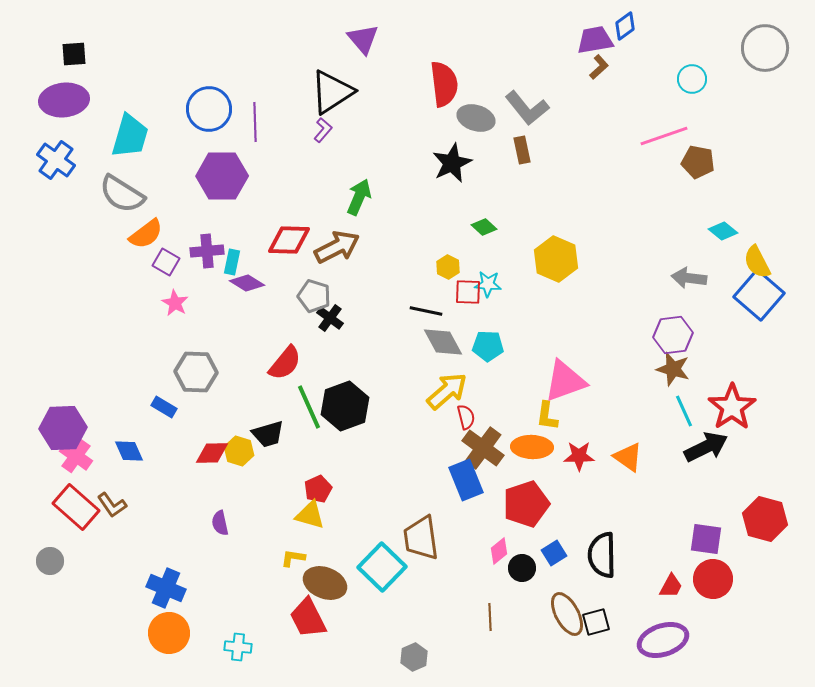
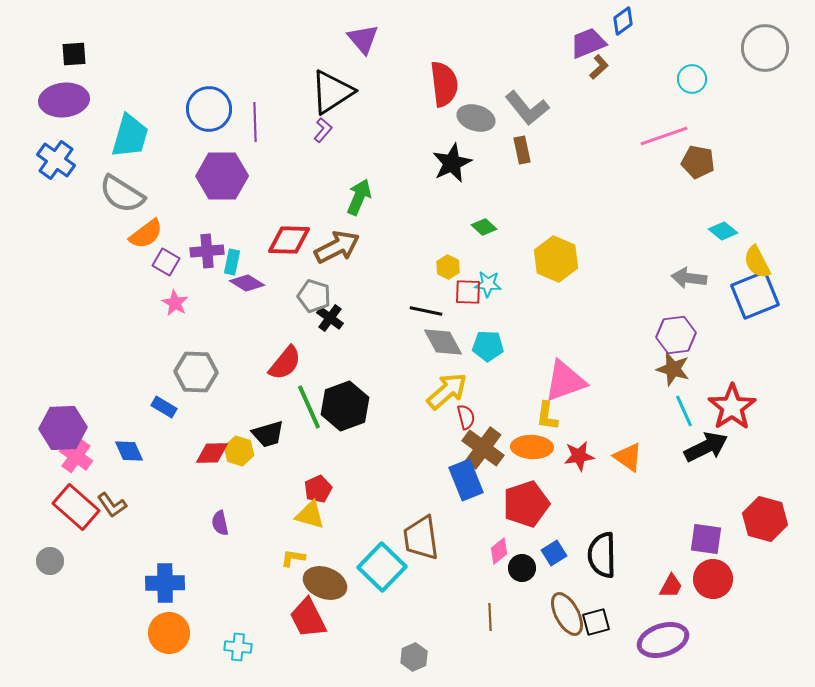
blue diamond at (625, 26): moved 2 px left, 5 px up
purple trapezoid at (595, 40): moved 7 px left, 3 px down; rotated 12 degrees counterclockwise
blue square at (759, 295): moved 4 px left; rotated 27 degrees clockwise
purple hexagon at (673, 335): moved 3 px right
red star at (579, 456): rotated 8 degrees counterclockwise
blue cross at (166, 588): moved 1 px left, 5 px up; rotated 24 degrees counterclockwise
